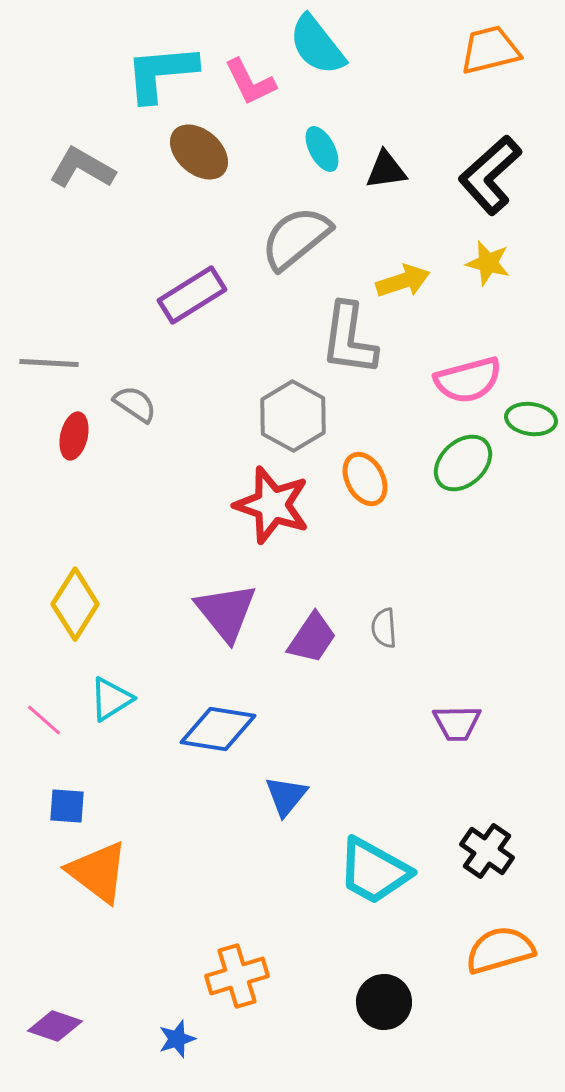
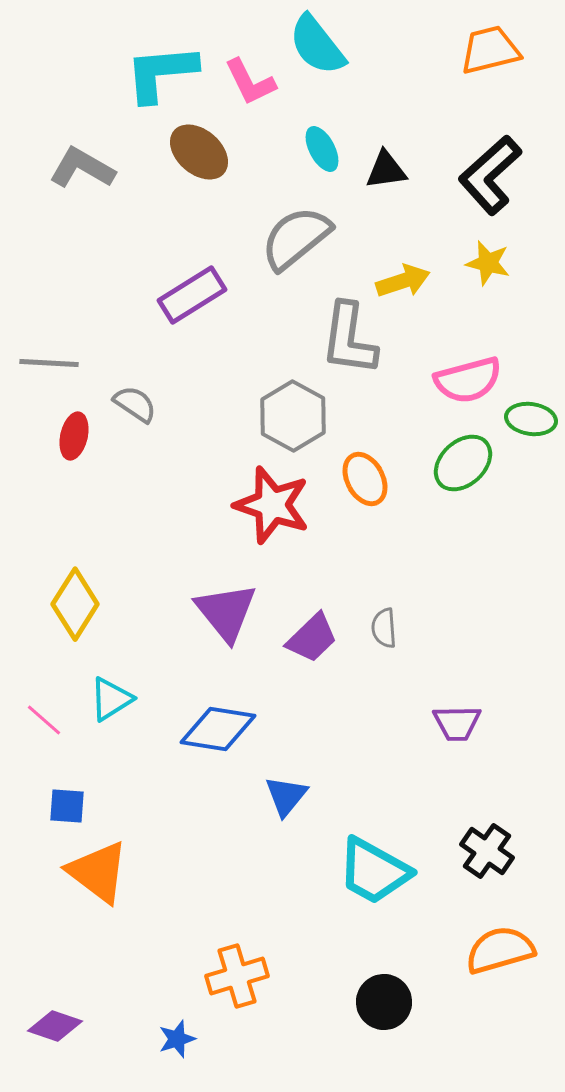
purple trapezoid at (312, 638): rotated 12 degrees clockwise
